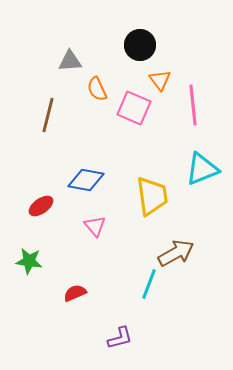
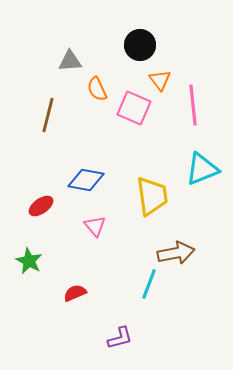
brown arrow: rotated 18 degrees clockwise
green star: rotated 20 degrees clockwise
